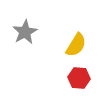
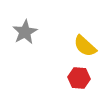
yellow semicircle: moved 9 px right, 1 px down; rotated 100 degrees clockwise
